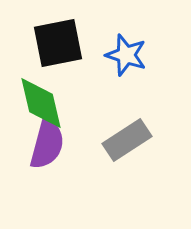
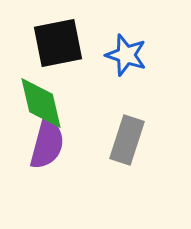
gray rectangle: rotated 39 degrees counterclockwise
